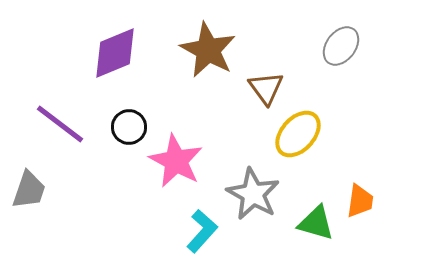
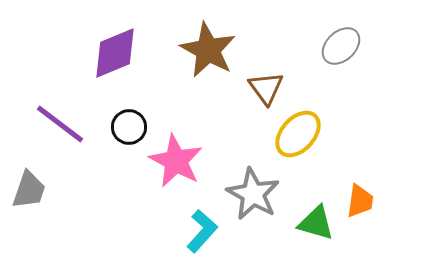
gray ellipse: rotated 9 degrees clockwise
